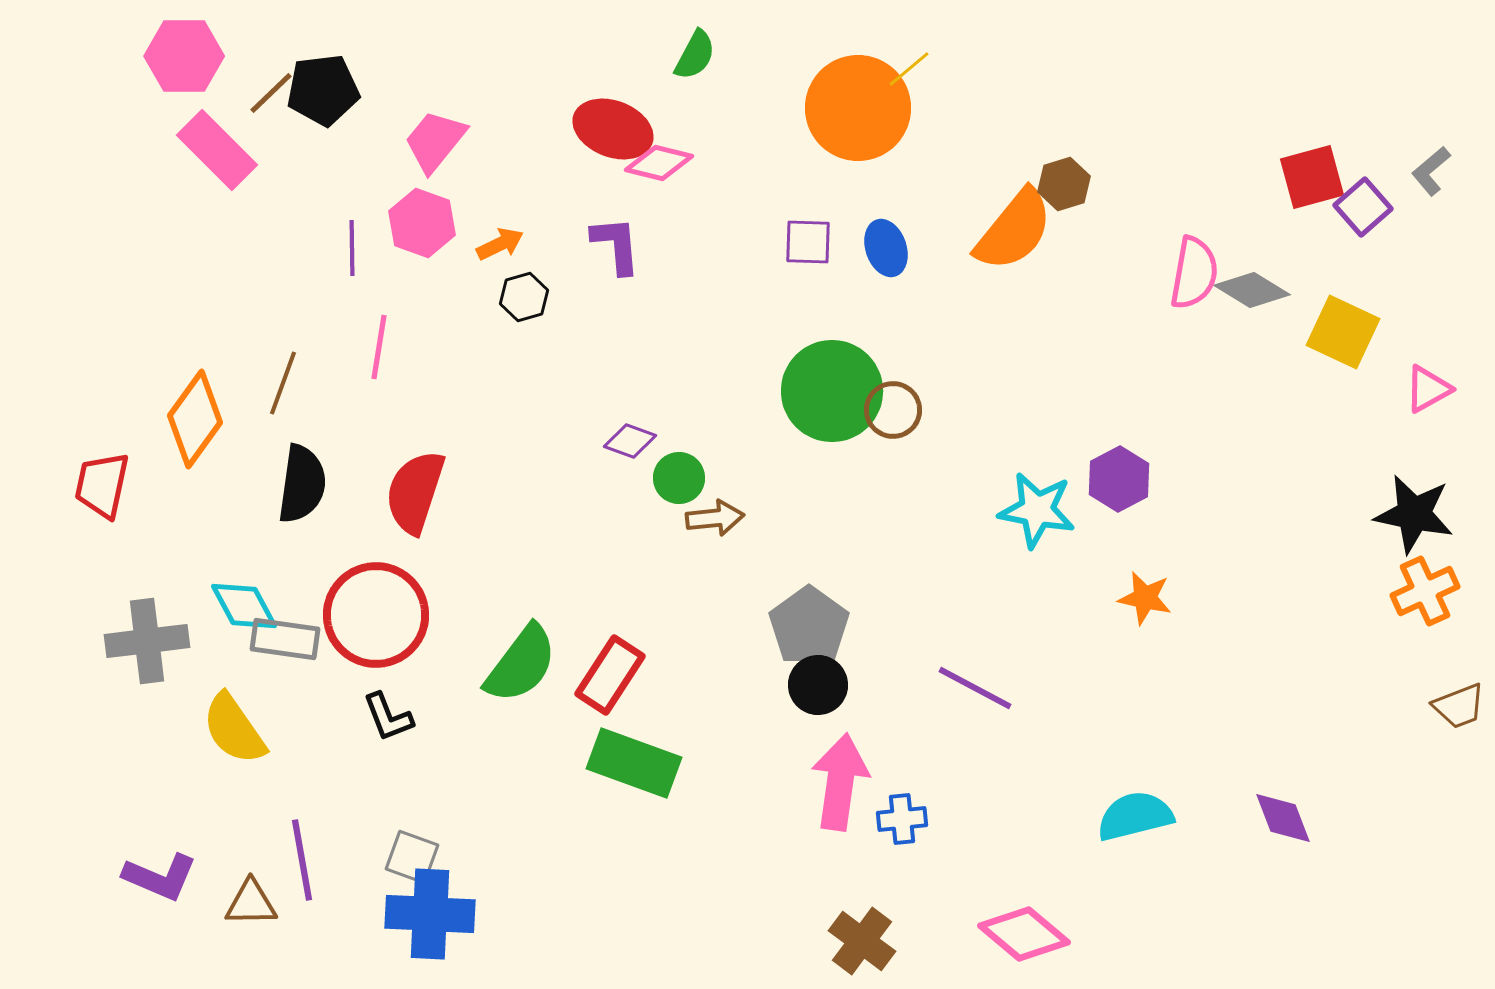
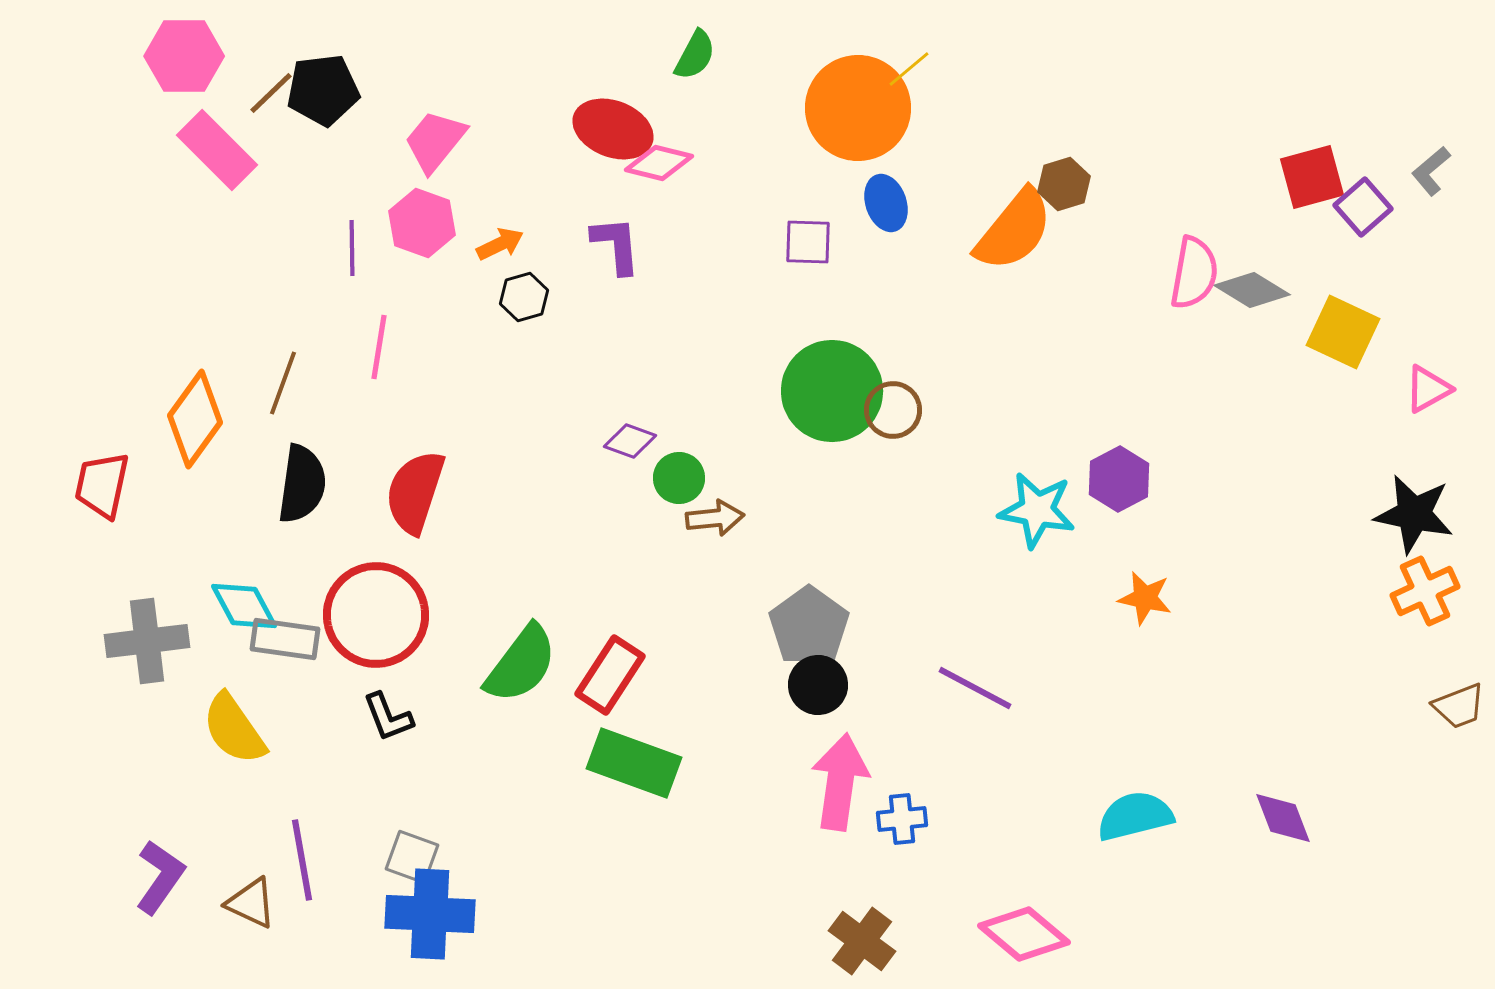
blue ellipse at (886, 248): moved 45 px up
purple L-shape at (160, 877): rotated 78 degrees counterclockwise
brown triangle at (251, 903): rotated 26 degrees clockwise
